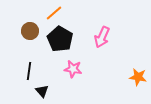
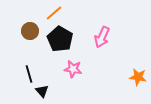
black line: moved 3 px down; rotated 24 degrees counterclockwise
